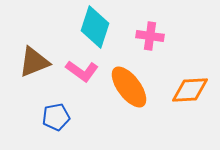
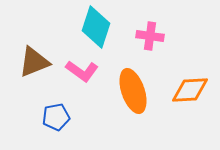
cyan diamond: moved 1 px right
orange ellipse: moved 4 px right, 4 px down; rotated 18 degrees clockwise
